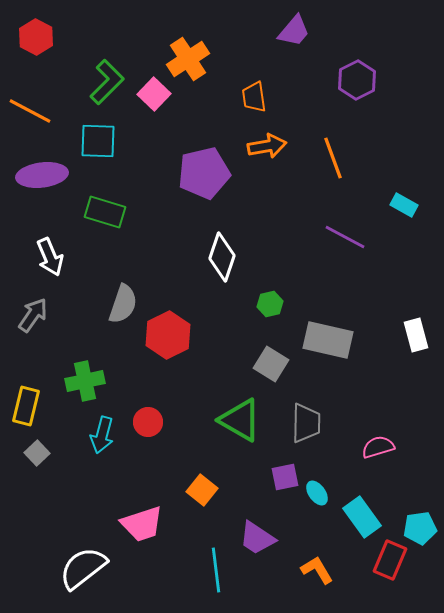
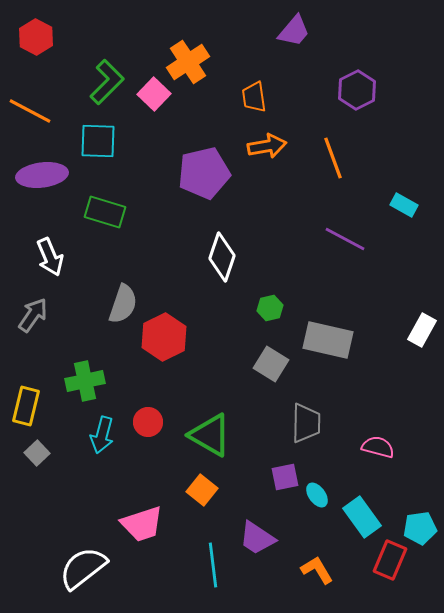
orange cross at (188, 59): moved 3 px down
purple hexagon at (357, 80): moved 10 px down
purple line at (345, 237): moved 2 px down
green hexagon at (270, 304): moved 4 px down
red hexagon at (168, 335): moved 4 px left, 2 px down
white rectangle at (416, 335): moved 6 px right, 5 px up; rotated 44 degrees clockwise
green triangle at (240, 420): moved 30 px left, 15 px down
pink semicircle at (378, 447): rotated 32 degrees clockwise
cyan ellipse at (317, 493): moved 2 px down
cyan line at (216, 570): moved 3 px left, 5 px up
